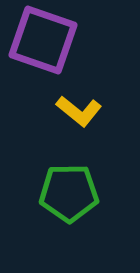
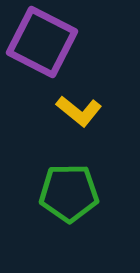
purple square: moved 1 px left, 2 px down; rotated 8 degrees clockwise
